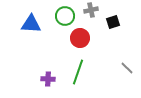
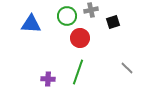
green circle: moved 2 px right
